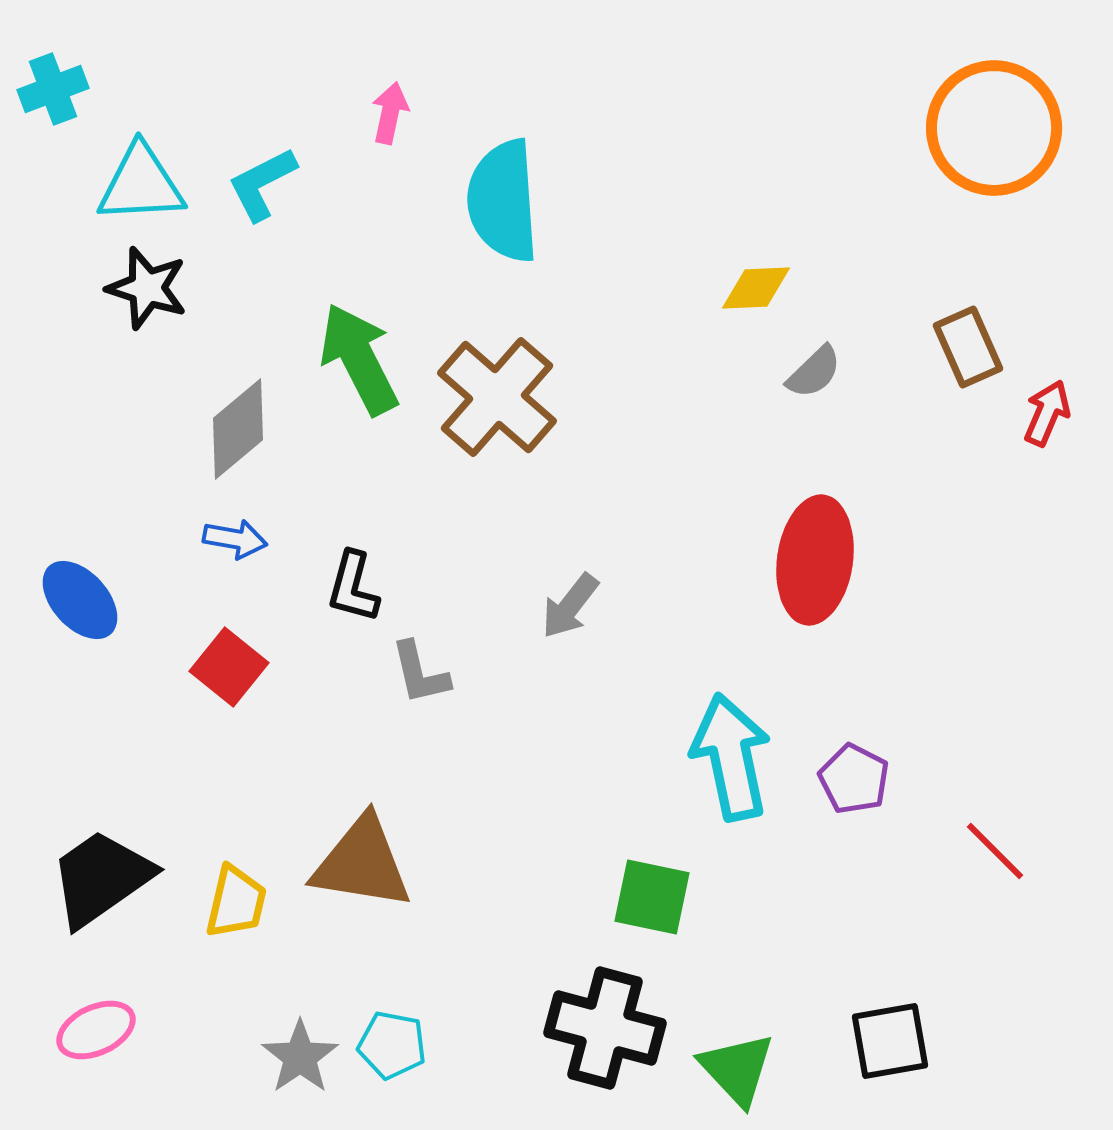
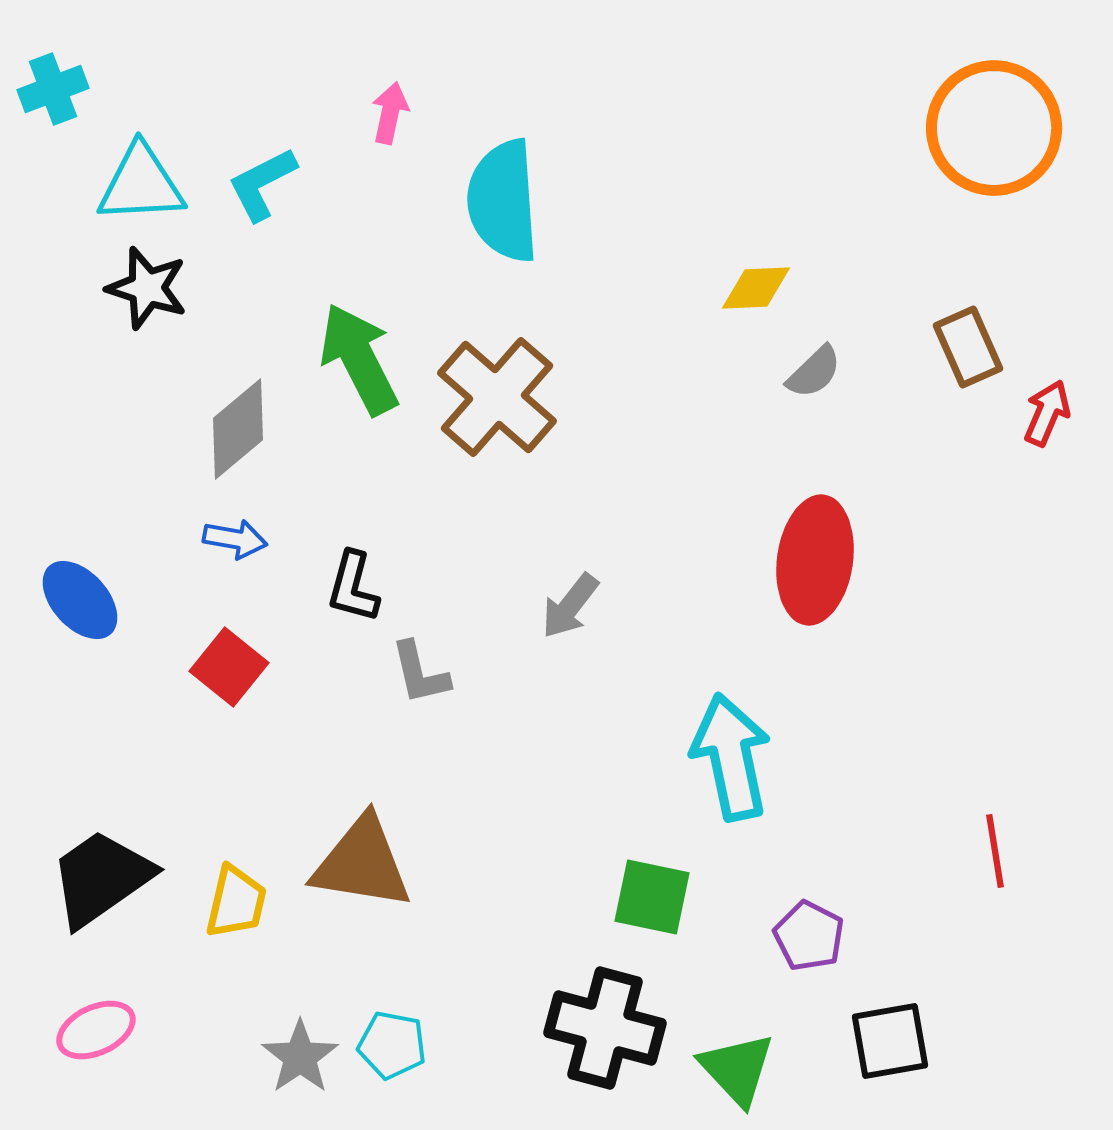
purple pentagon: moved 45 px left, 157 px down
red line: rotated 36 degrees clockwise
